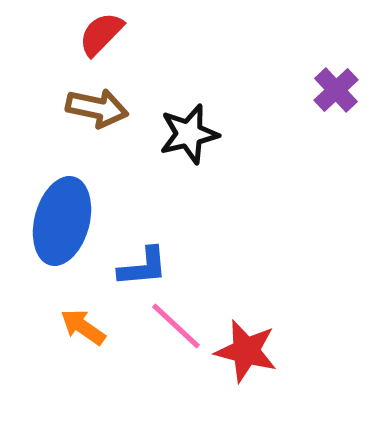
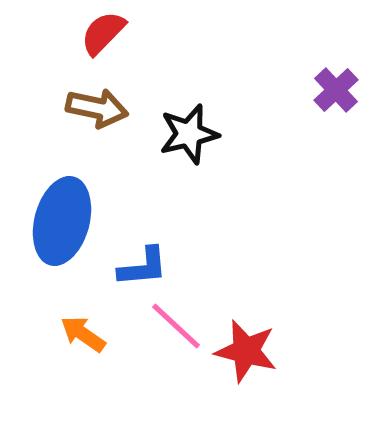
red semicircle: moved 2 px right, 1 px up
orange arrow: moved 7 px down
